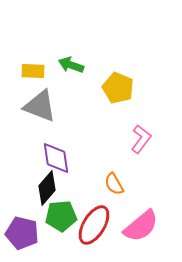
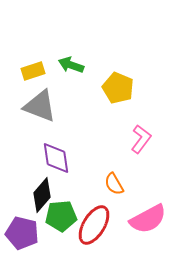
yellow rectangle: rotated 20 degrees counterclockwise
black diamond: moved 5 px left, 7 px down
pink semicircle: moved 7 px right, 7 px up; rotated 12 degrees clockwise
